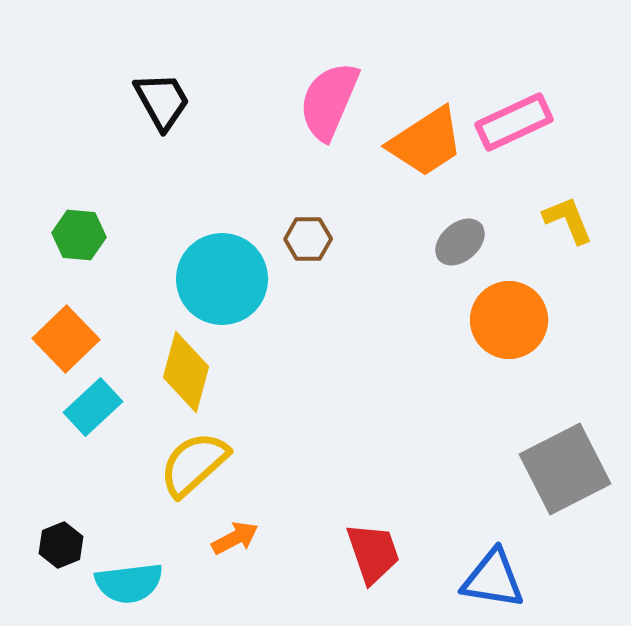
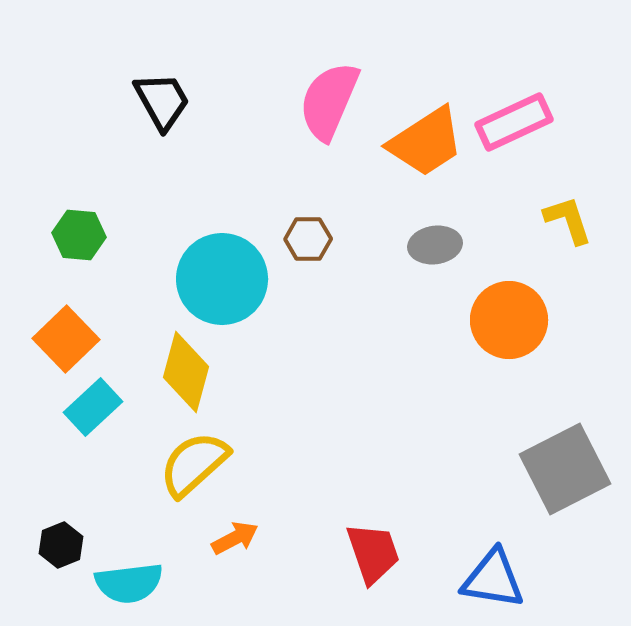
yellow L-shape: rotated 4 degrees clockwise
gray ellipse: moved 25 px left, 3 px down; rotated 33 degrees clockwise
